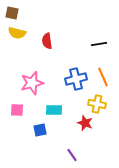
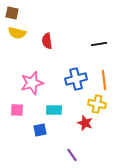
orange line: moved 1 px right, 3 px down; rotated 18 degrees clockwise
